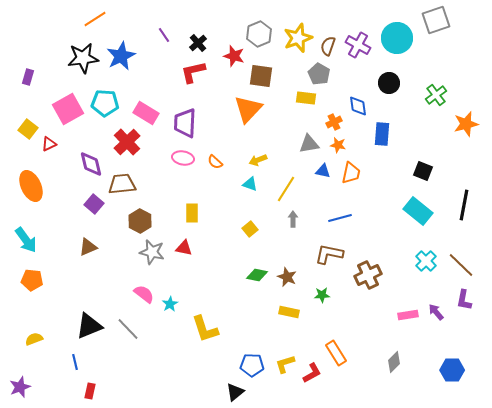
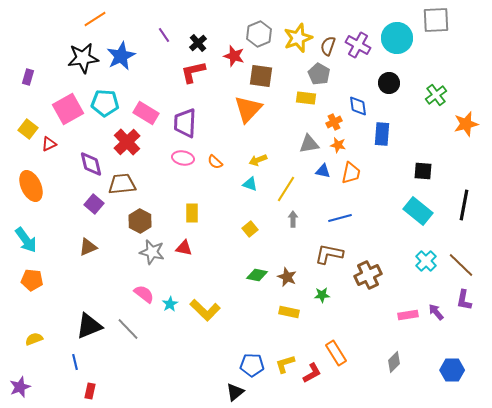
gray square at (436, 20): rotated 16 degrees clockwise
black square at (423, 171): rotated 18 degrees counterclockwise
yellow L-shape at (205, 329): moved 19 px up; rotated 28 degrees counterclockwise
